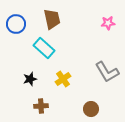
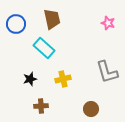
pink star: rotated 24 degrees clockwise
gray L-shape: rotated 15 degrees clockwise
yellow cross: rotated 21 degrees clockwise
